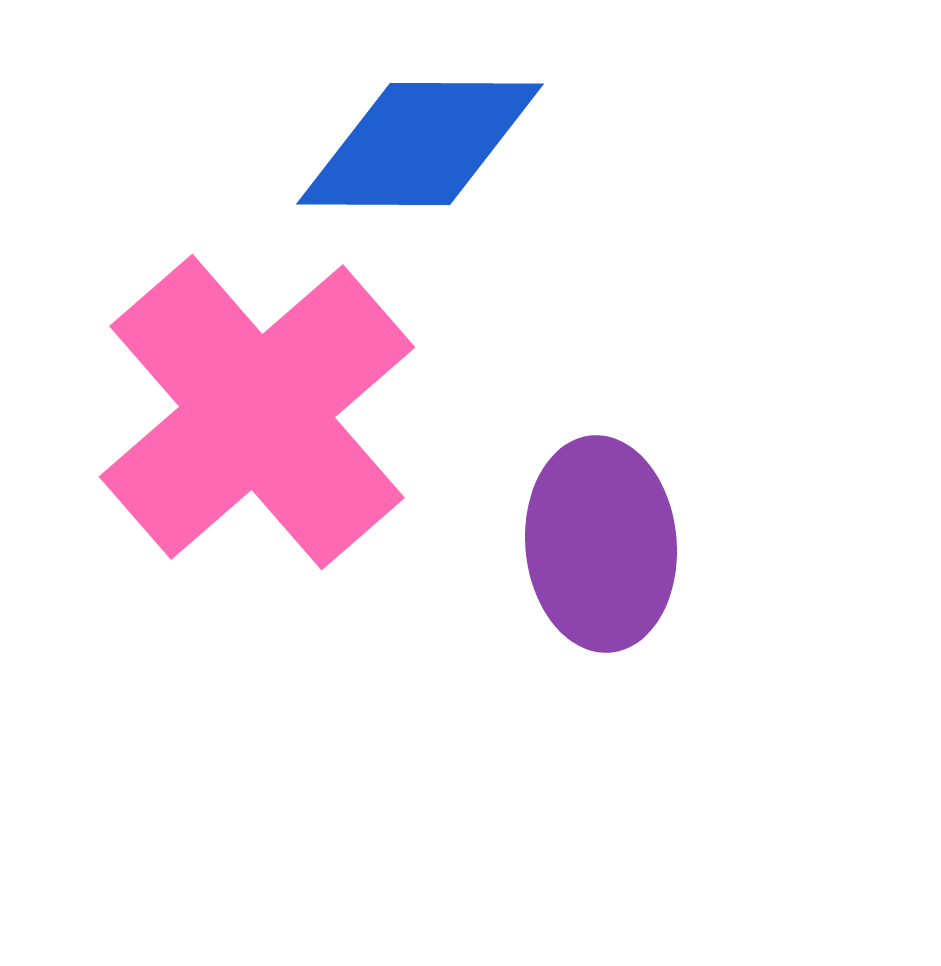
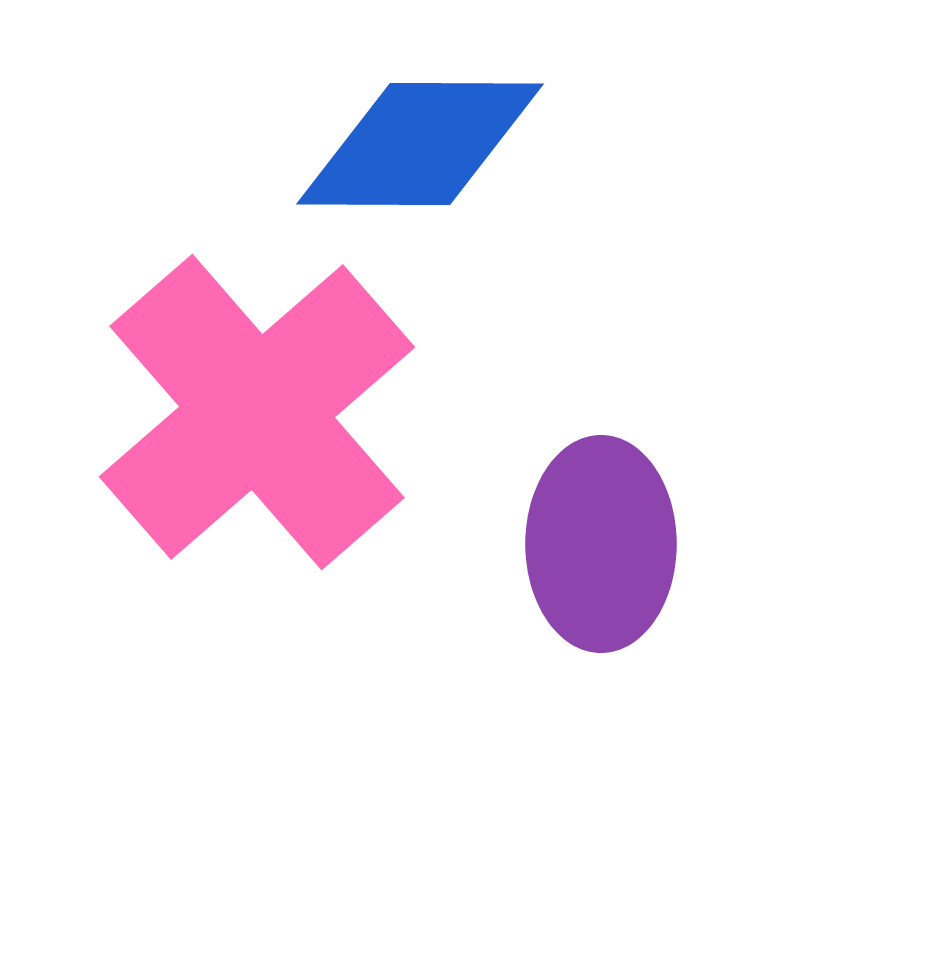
purple ellipse: rotated 5 degrees clockwise
